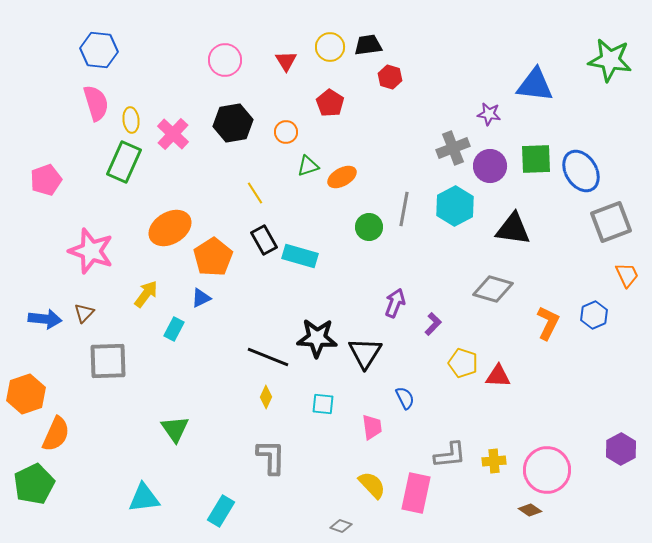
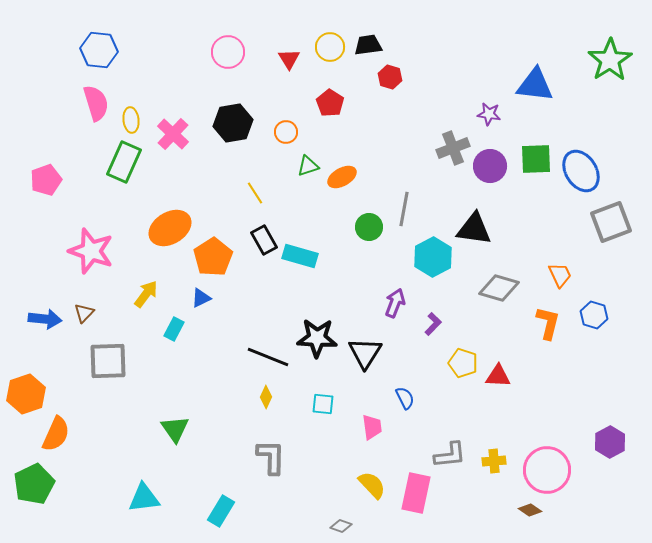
pink circle at (225, 60): moved 3 px right, 8 px up
green star at (610, 60): rotated 30 degrees clockwise
red triangle at (286, 61): moved 3 px right, 2 px up
cyan hexagon at (455, 206): moved 22 px left, 51 px down
black triangle at (513, 229): moved 39 px left
orange trapezoid at (627, 275): moved 67 px left
gray diamond at (493, 289): moved 6 px right, 1 px up
blue hexagon at (594, 315): rotated 20 degrees counterclockwise
orange L-shape at (548, 323): rotated 12 degrees counterclockwise
purple hexagon at (621, 449): moved 11 px left, 7 px up
